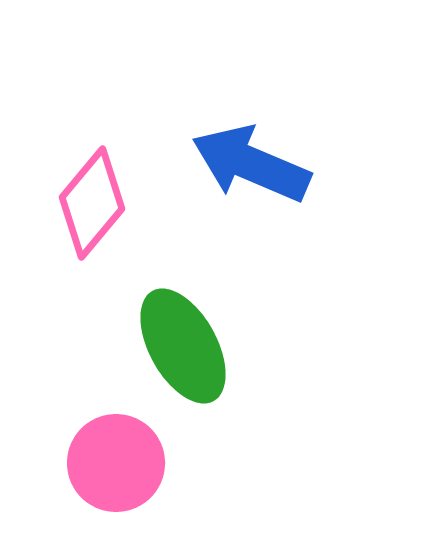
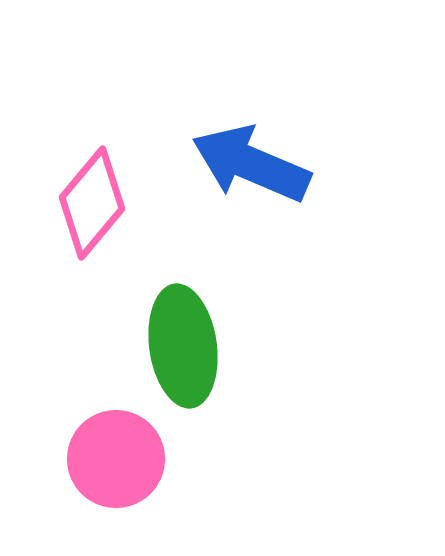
green ellipse: rotated 21 degrees clockwise
pink circle: moved 4 px up
